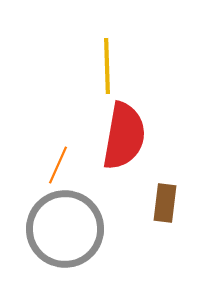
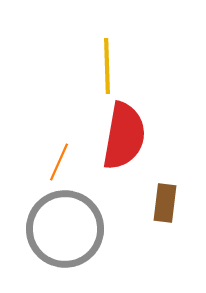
orange line: moved 1 px right, 3 px up
